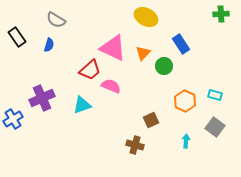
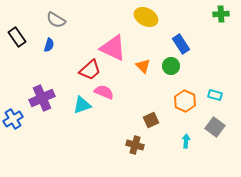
orange triangle: moved 13 px down; rotated 28 degrees counterclockwise
green circle: moved 7 px right
pink semicircle: moved 7 px left, 6 px down
